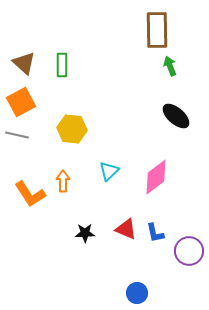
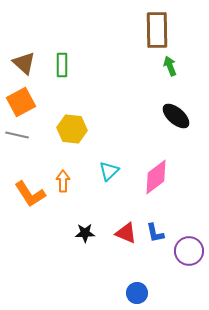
red triangle: moved 4 px down
